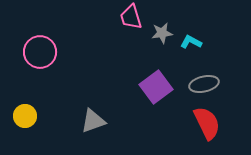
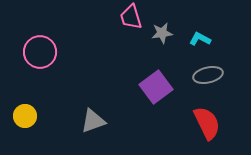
cyan L-shape: moved 9 px right, 3 px up
gray ellipse: moved 4 px right, 9 px up
